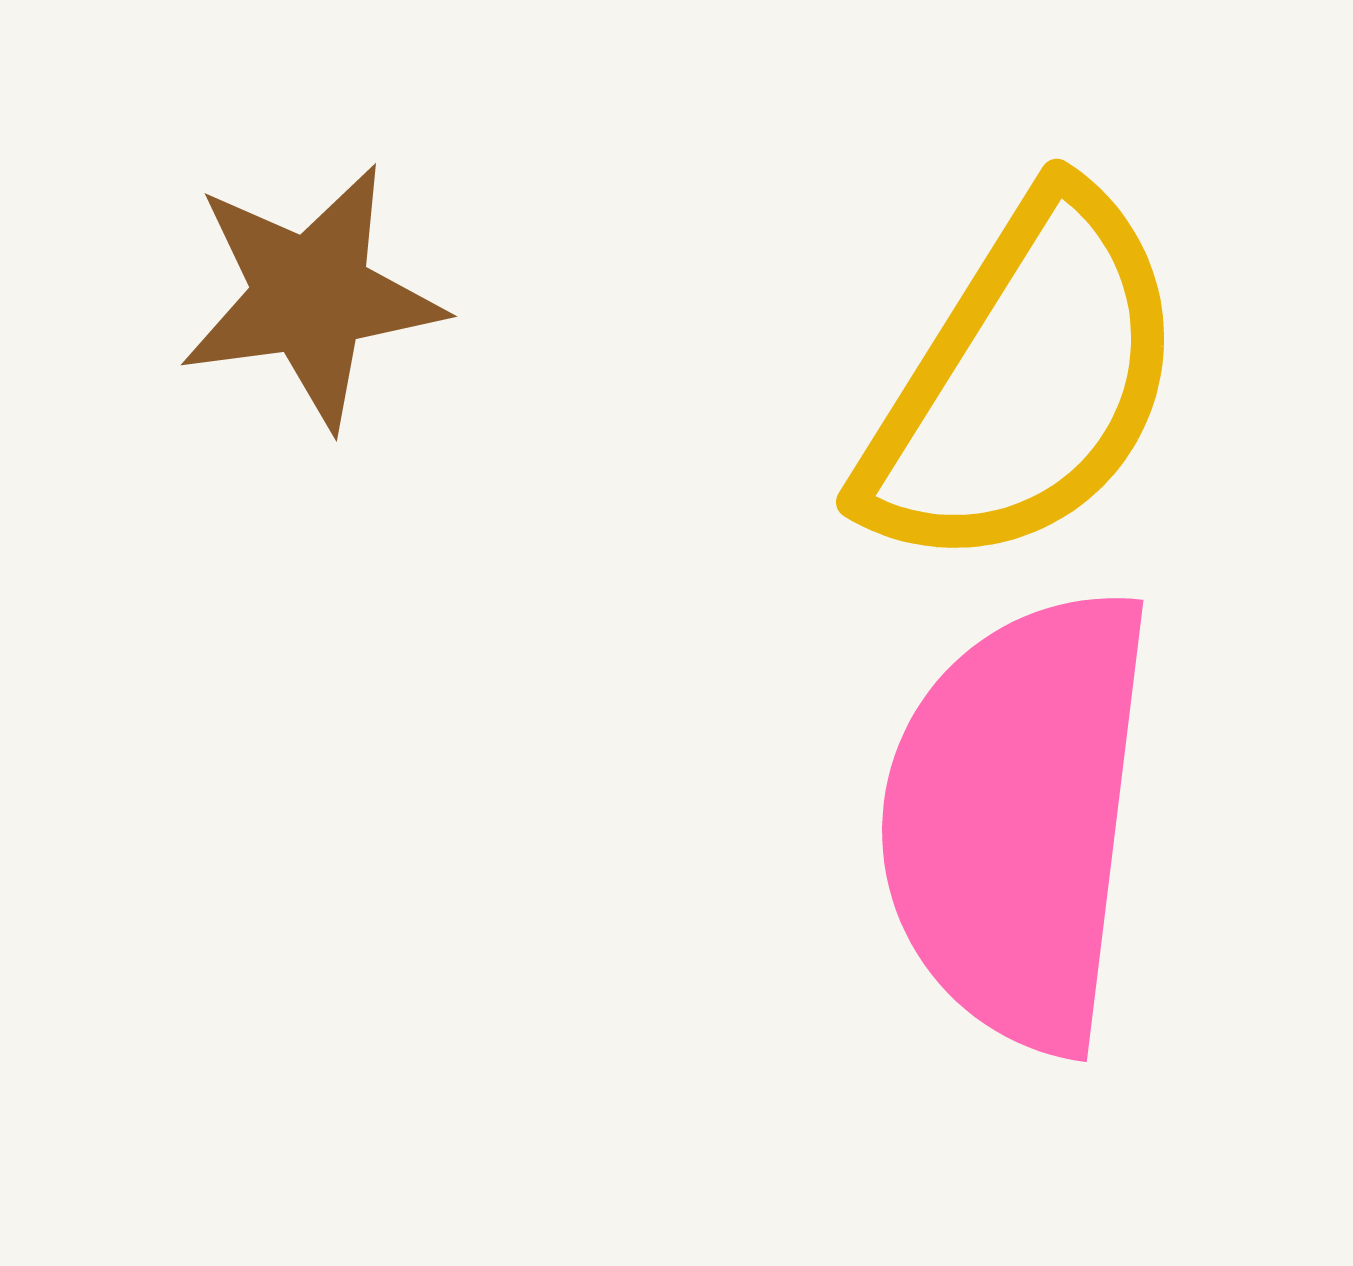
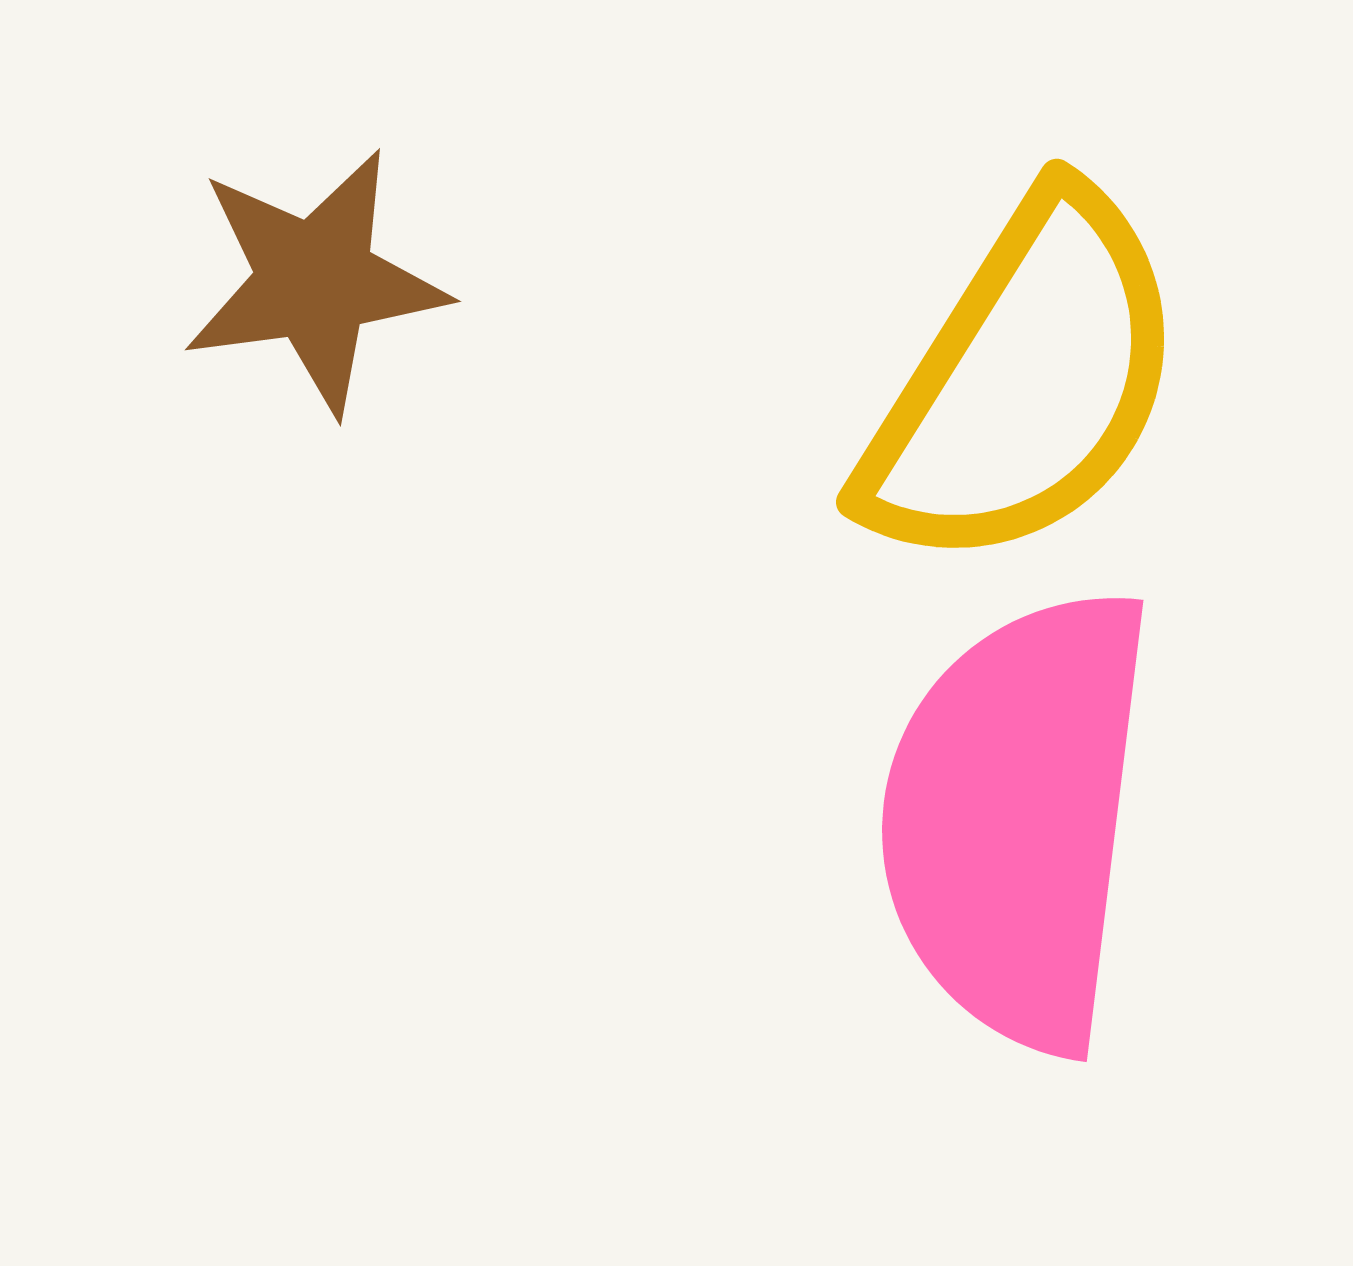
brown star: moved 4 px right, 15 px up
